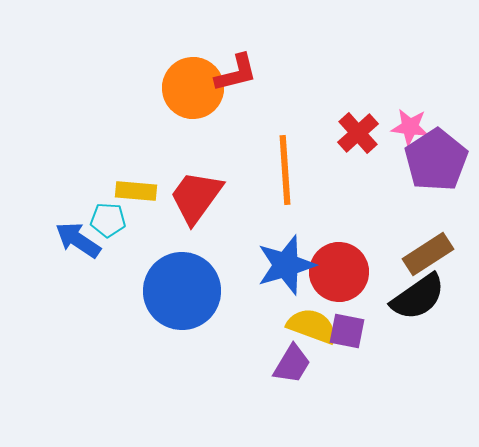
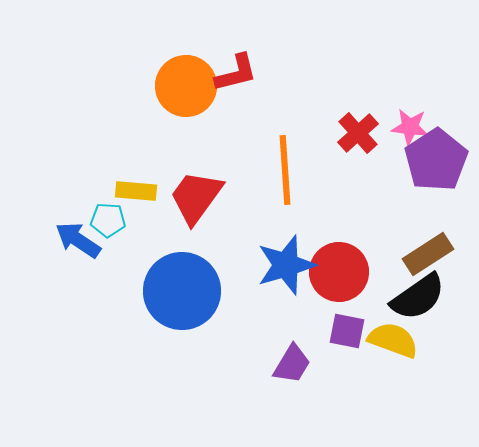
orange circle: moved 7 px left, 2 px up
yellow semicircle: moved 81 px right, 14 px down
